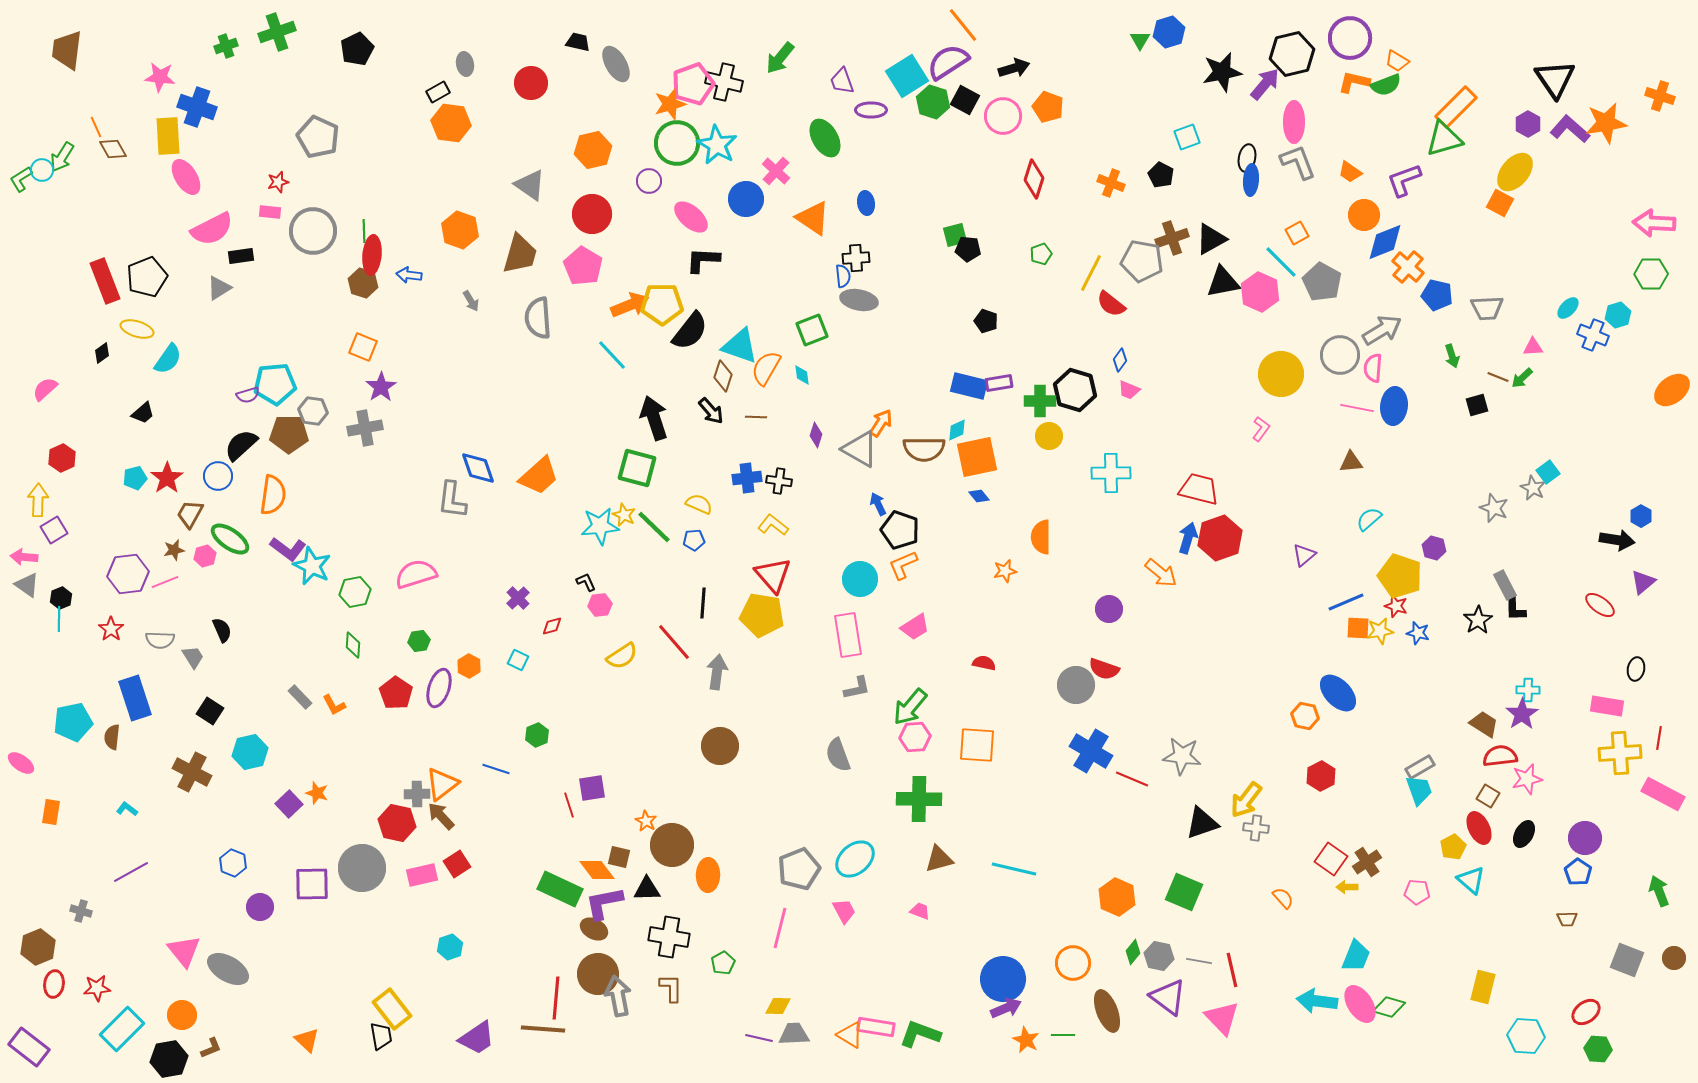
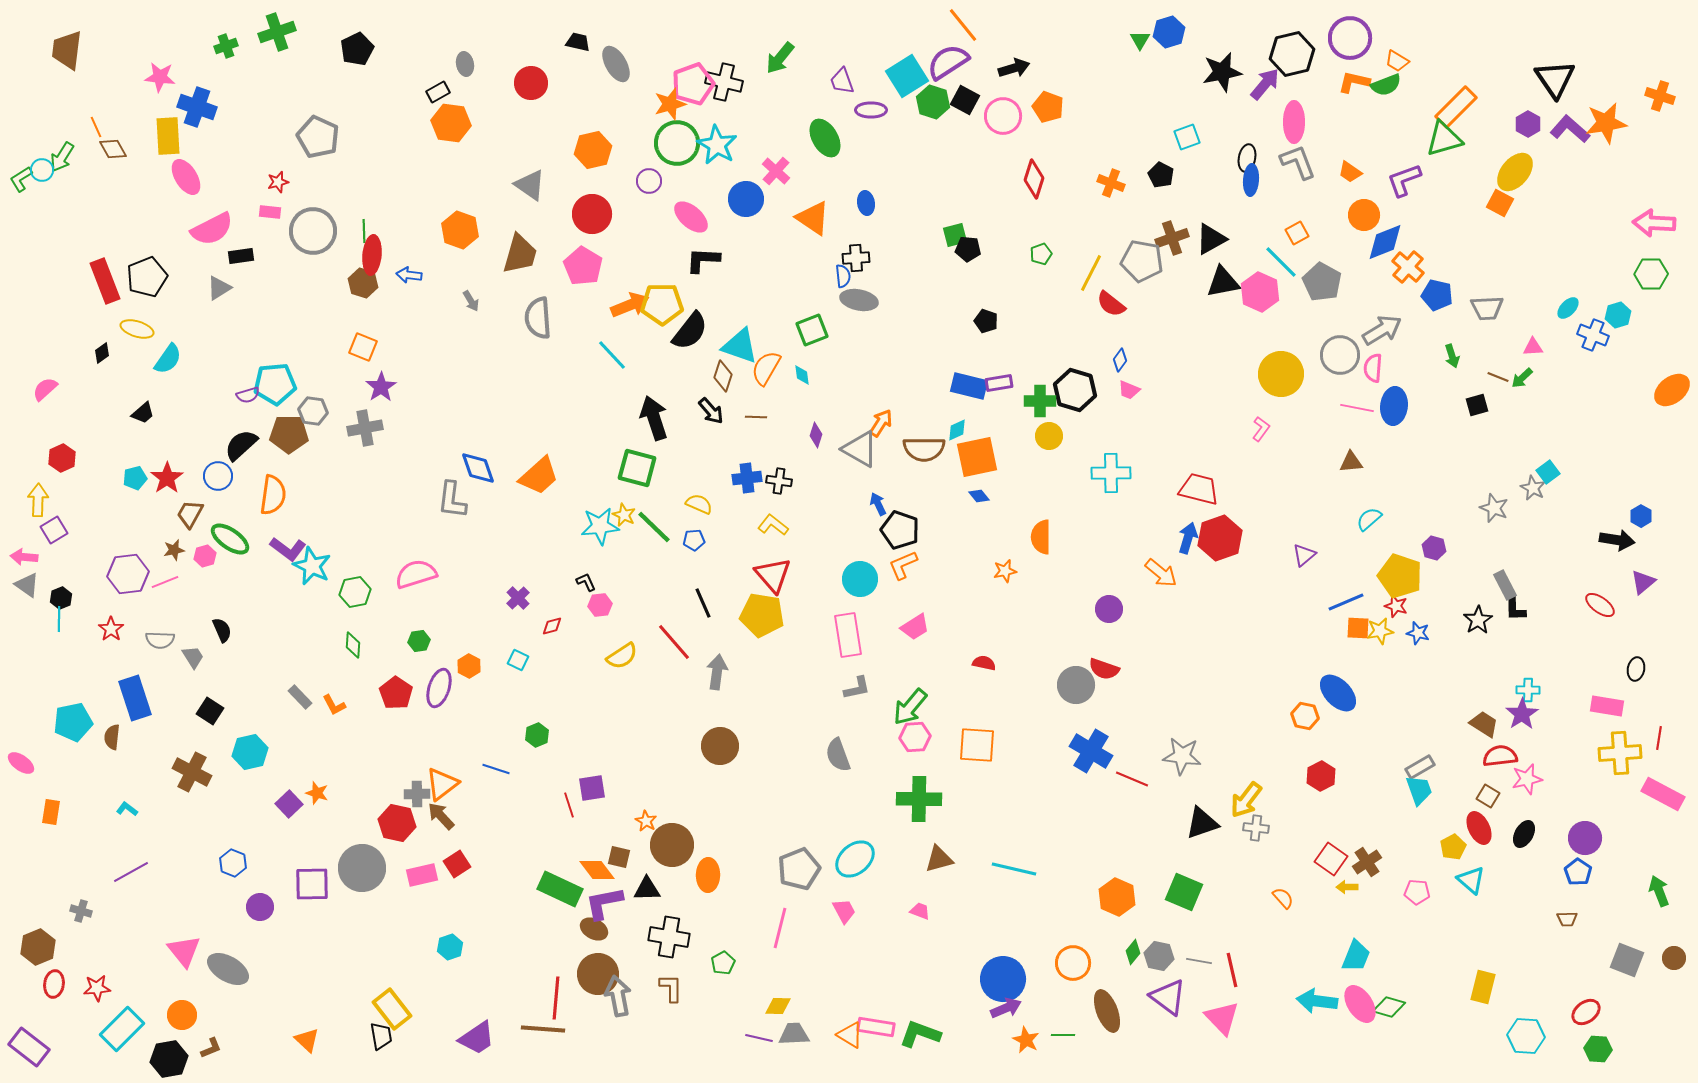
black line at (703, 603): rotated 28 degrees counterclockwise
